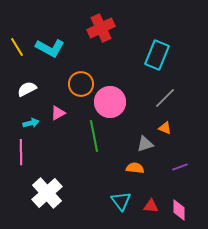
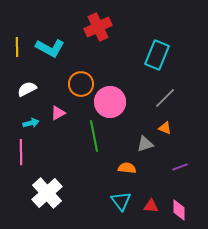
red cross: moved 3 px left, 1 px up
yellow line: rotated 30 degrees clockwise
orange semicircle: moved 8 px left
